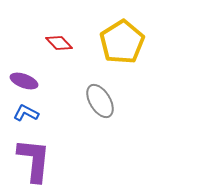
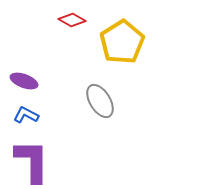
red diamond: moved 13 px right, 23 px up; rotated 16 degrees counterclockwise
blue L-shape: moved 2 px down
purple L-shape: moved 2 px left, 1 px down; rotated 6 degrees counterclockwise
